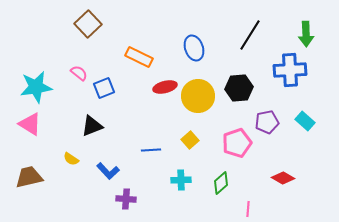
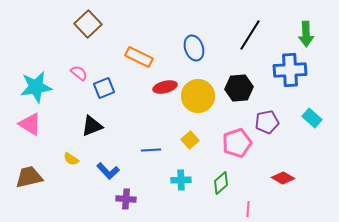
cyan rectangle: moved 7 px right, 3 px up
